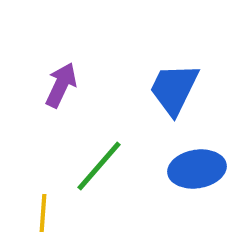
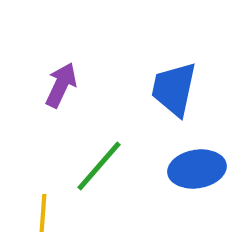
blue trapezoid: rotated 14 degrees counterclockwise
